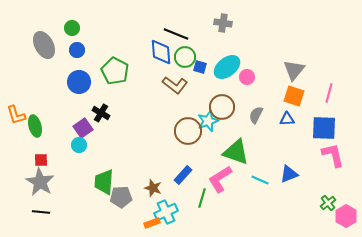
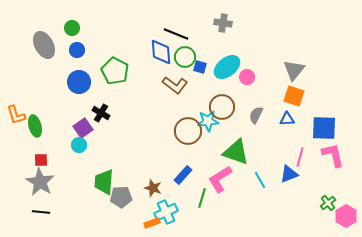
pink line at (329, 93): moved 29 px left, 64 px down
cyan star at (208, 121): rotated 15 degrees clockwise
cyan line at (260, 180): rotated 36 degrees clockwise
